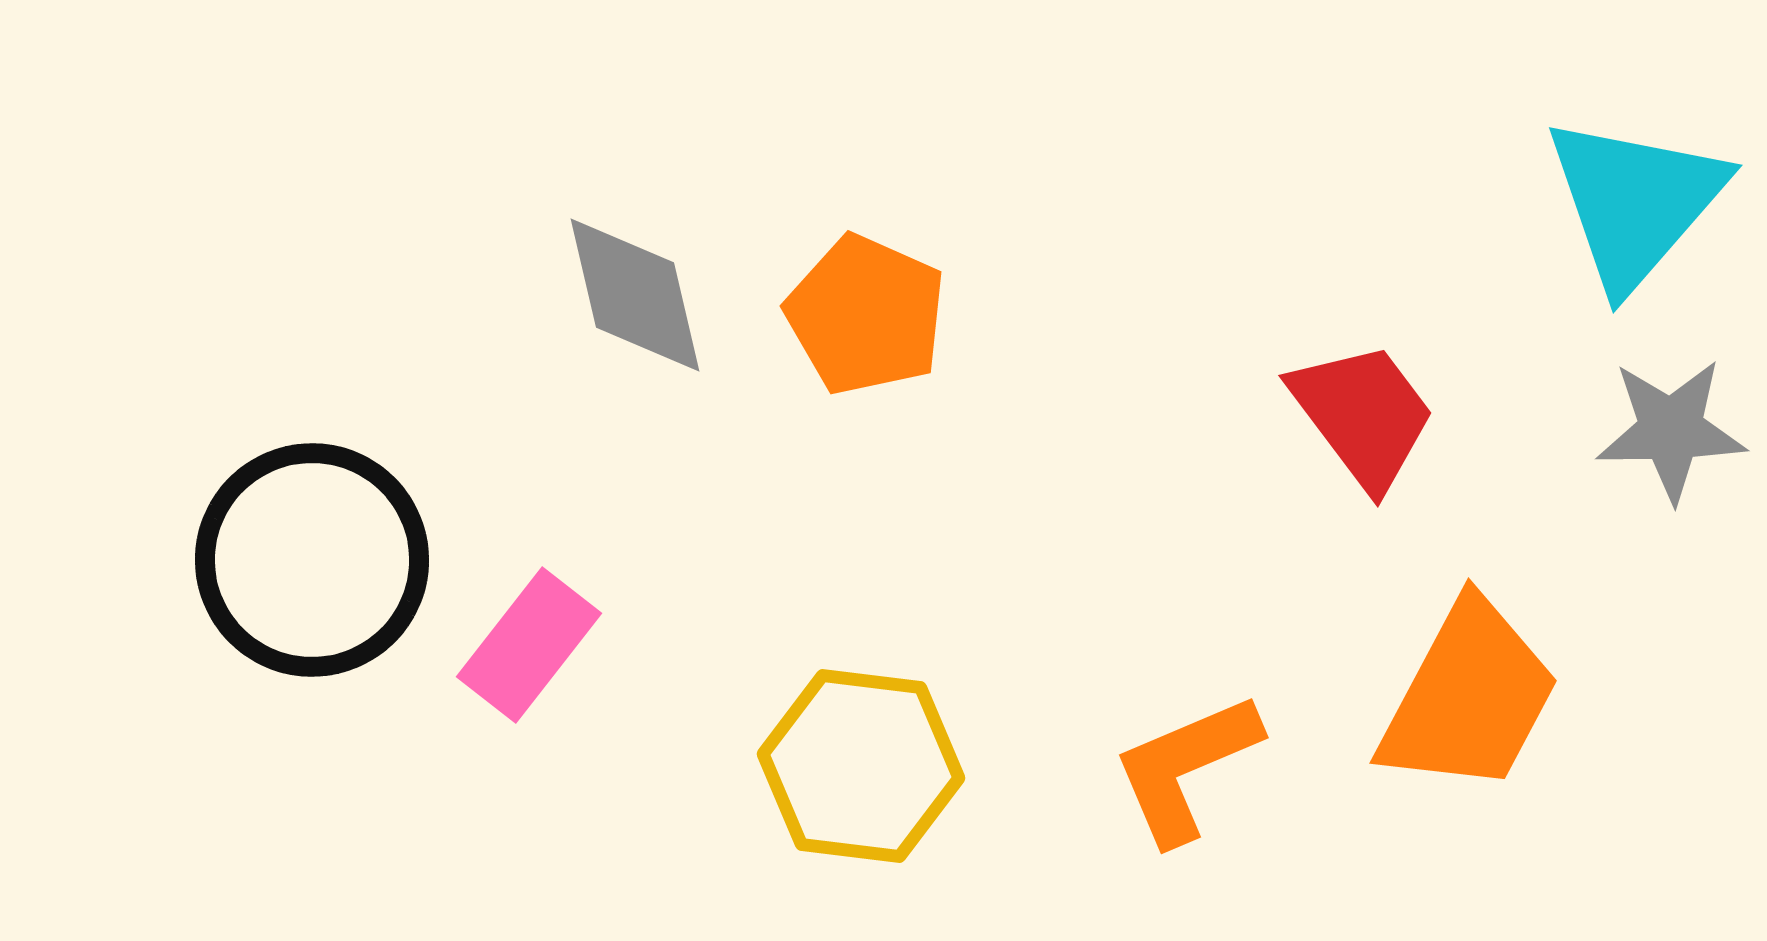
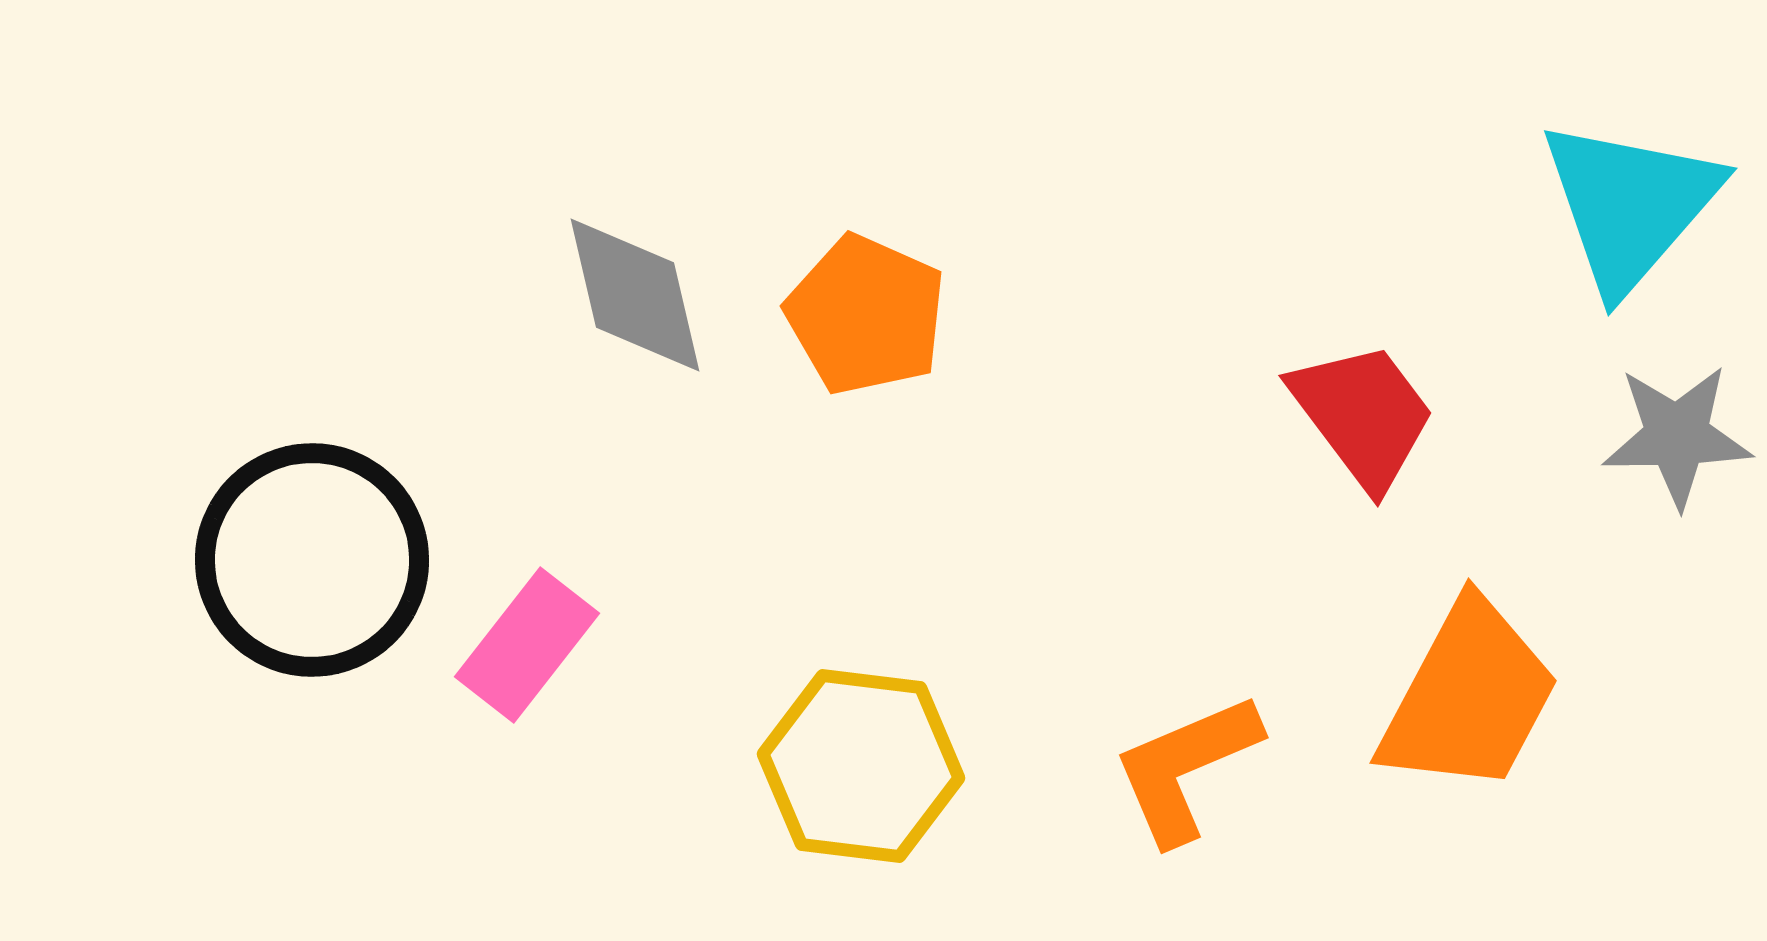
cyan triangle: moved 5 px left, 3 px down
gray star: moved 6 px right, 6 px down
pink rectangle: moved 2 px left
